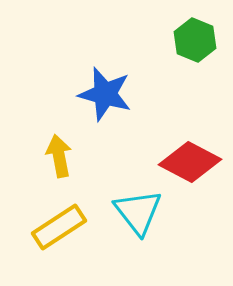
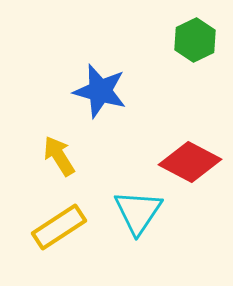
green hexagon: rotated 12 degrees clockwise
blue star: moved 5 px left, 3 px up
yellow arrow: rotated 21 degrees counterclockwise
cyan triangle: rotated 12 degrees clockwise
